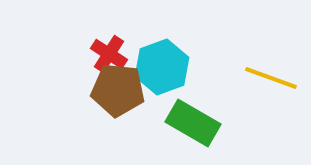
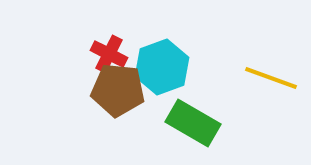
red cross: rotated 6 degrees counterclockwise
